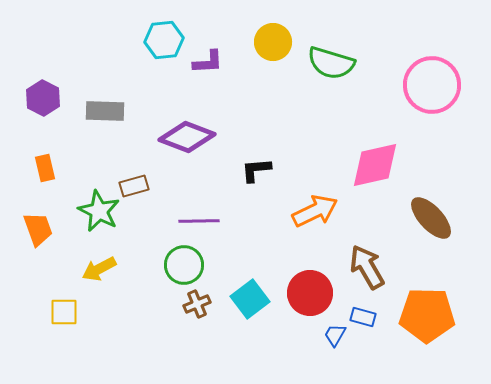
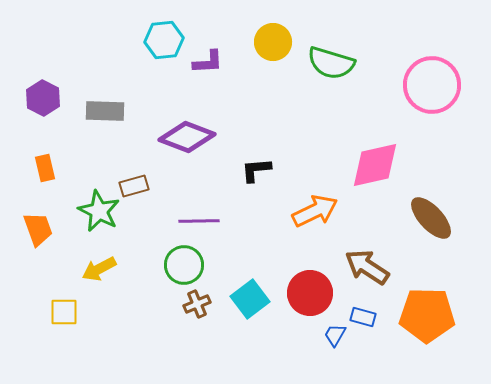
brown arrow: rotated 27 degrees counterclockwise
